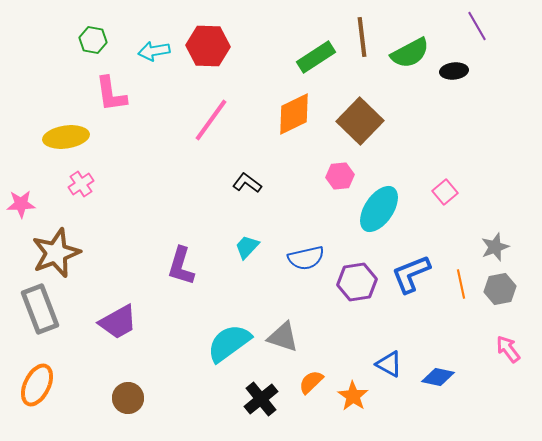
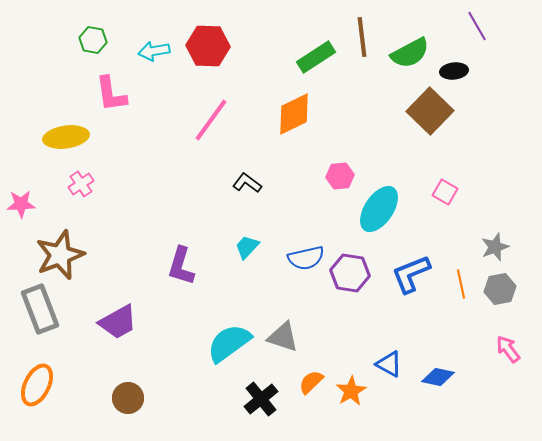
brown square: moved 70 px right, 10 px up
pink square: rotated 20 degrees counterclockwise
brown star: moved 4 px right, 2 px down
purple hexagon: moved 7 px left, 9 px up; rotated 18 degrees clockwise
orange star: moved 2 px left, 5 px up; rotated 8 degrees clockwise
